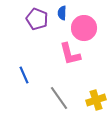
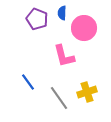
pink L-shape: moved 6 px left, 2 px down
blue line: moved 4 px right, 7 px down; rotated 12 degrees counterclockwise
yellow cross: moved 9 px left, 8 px up
